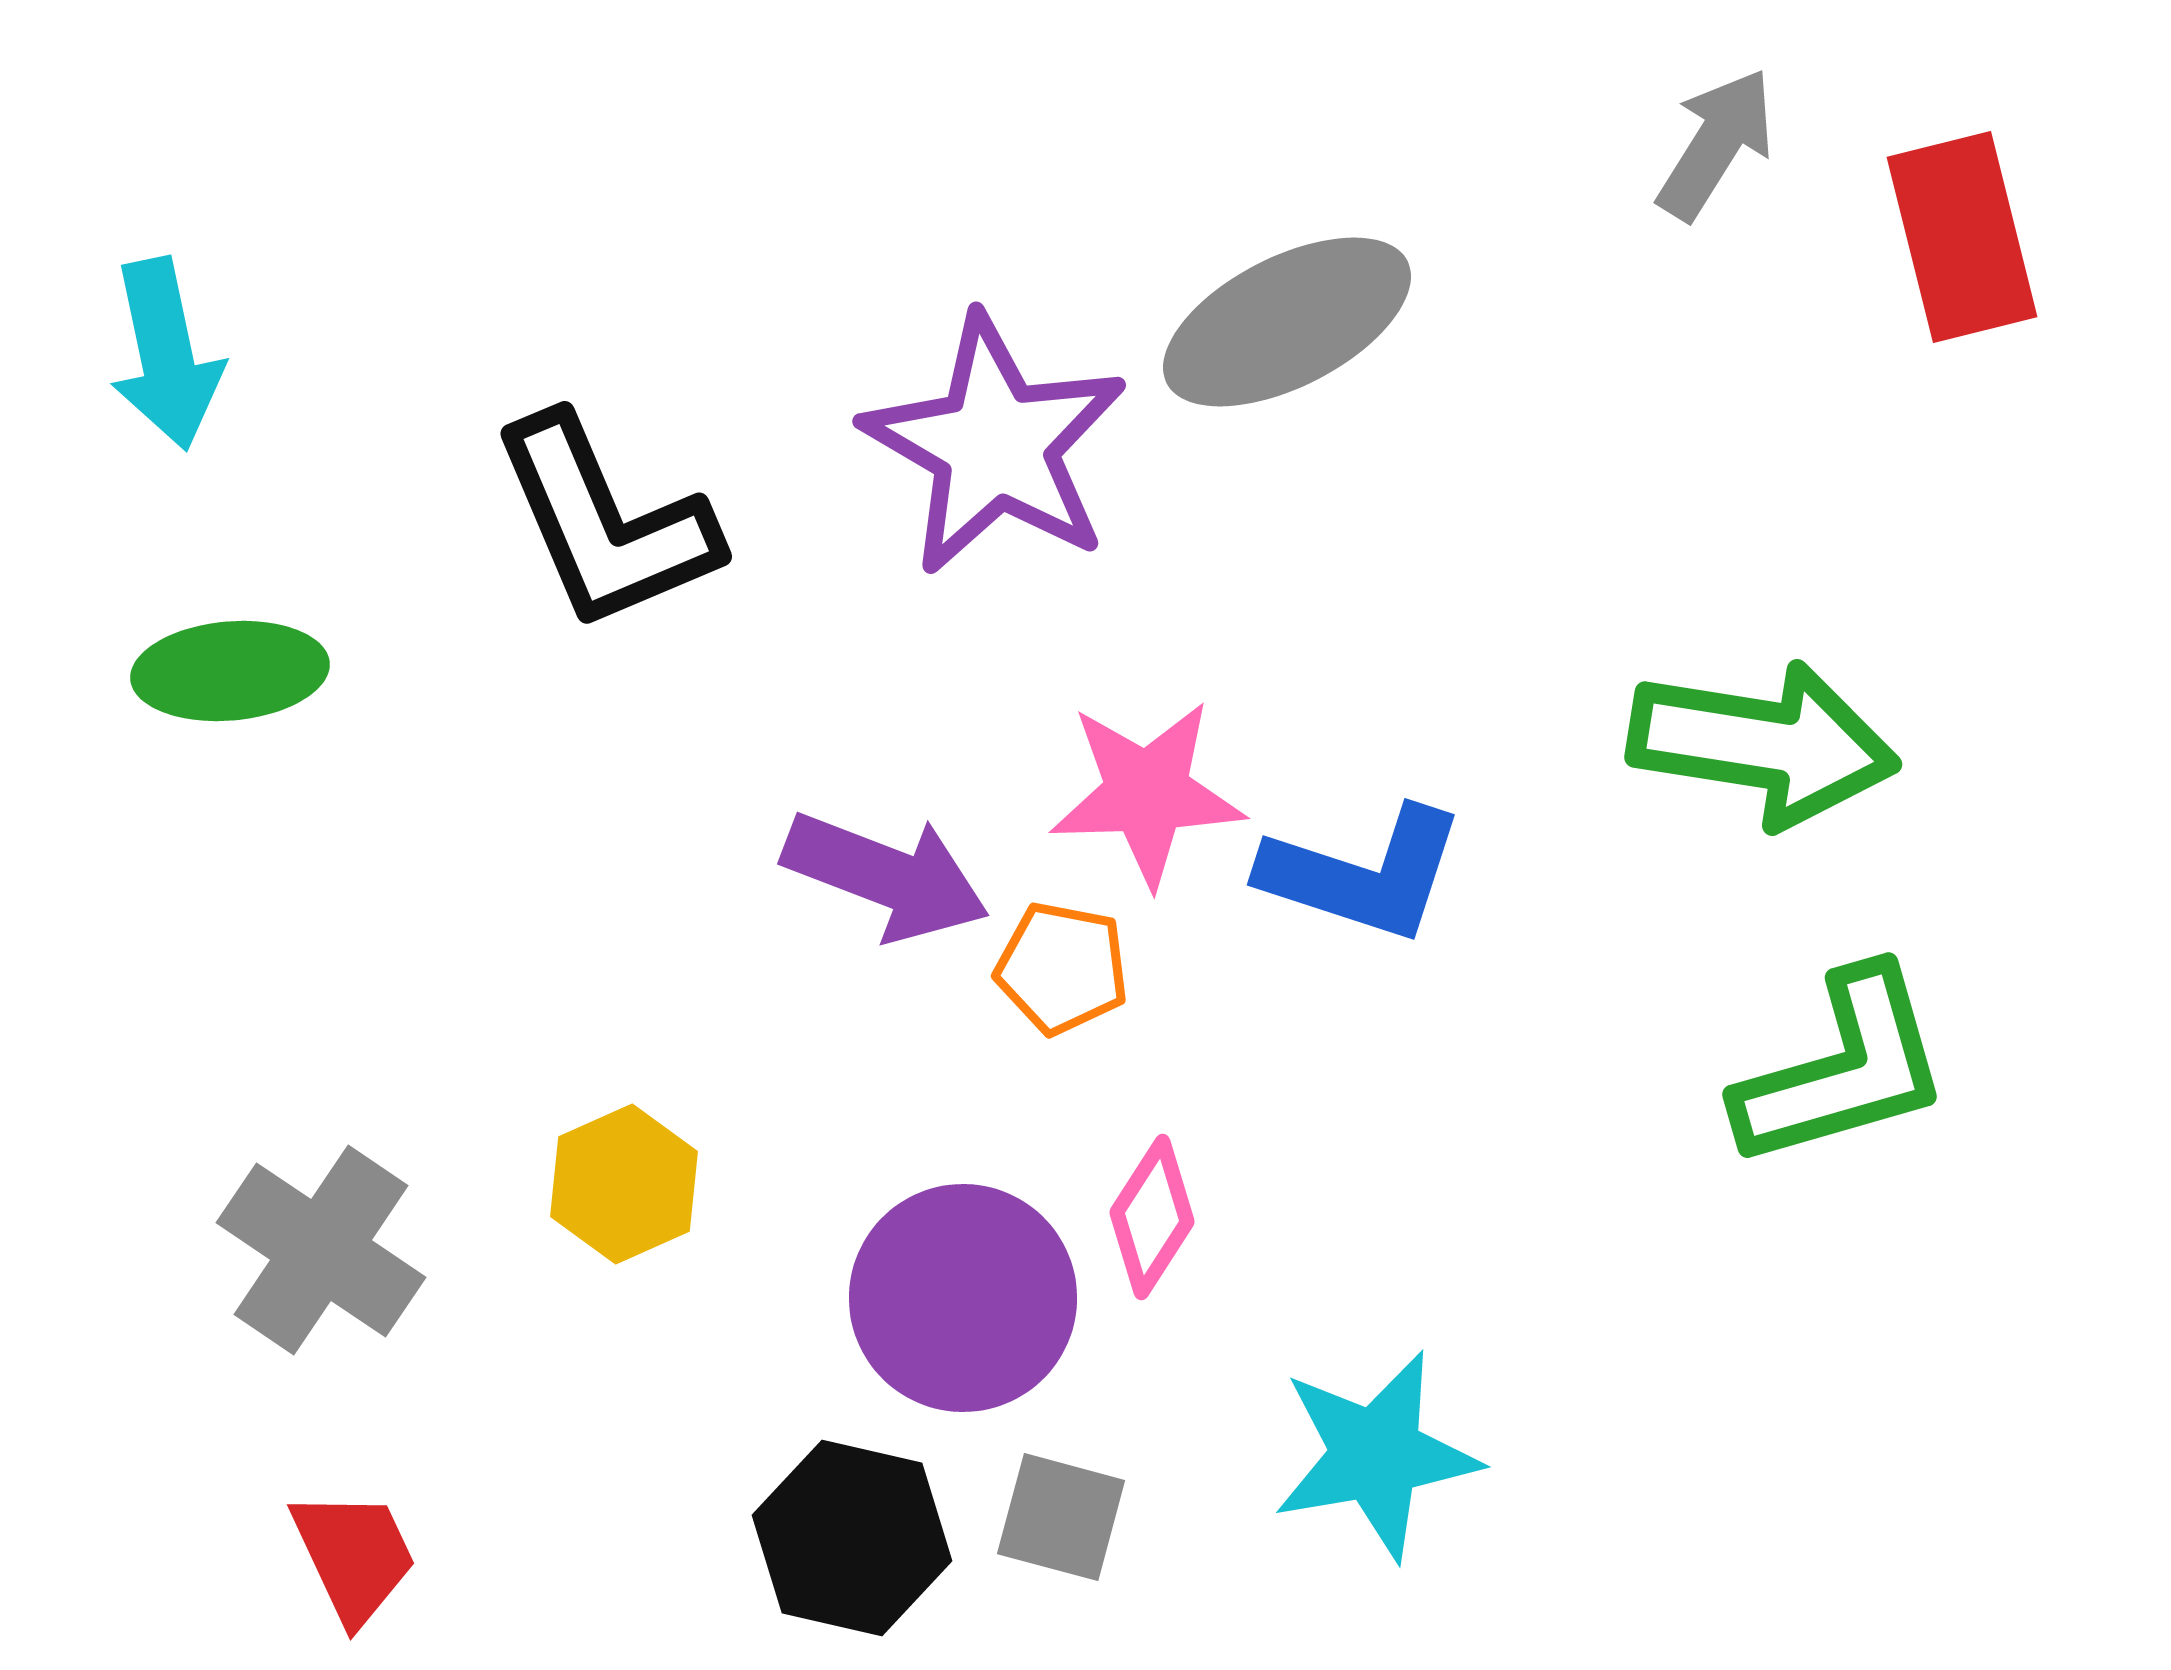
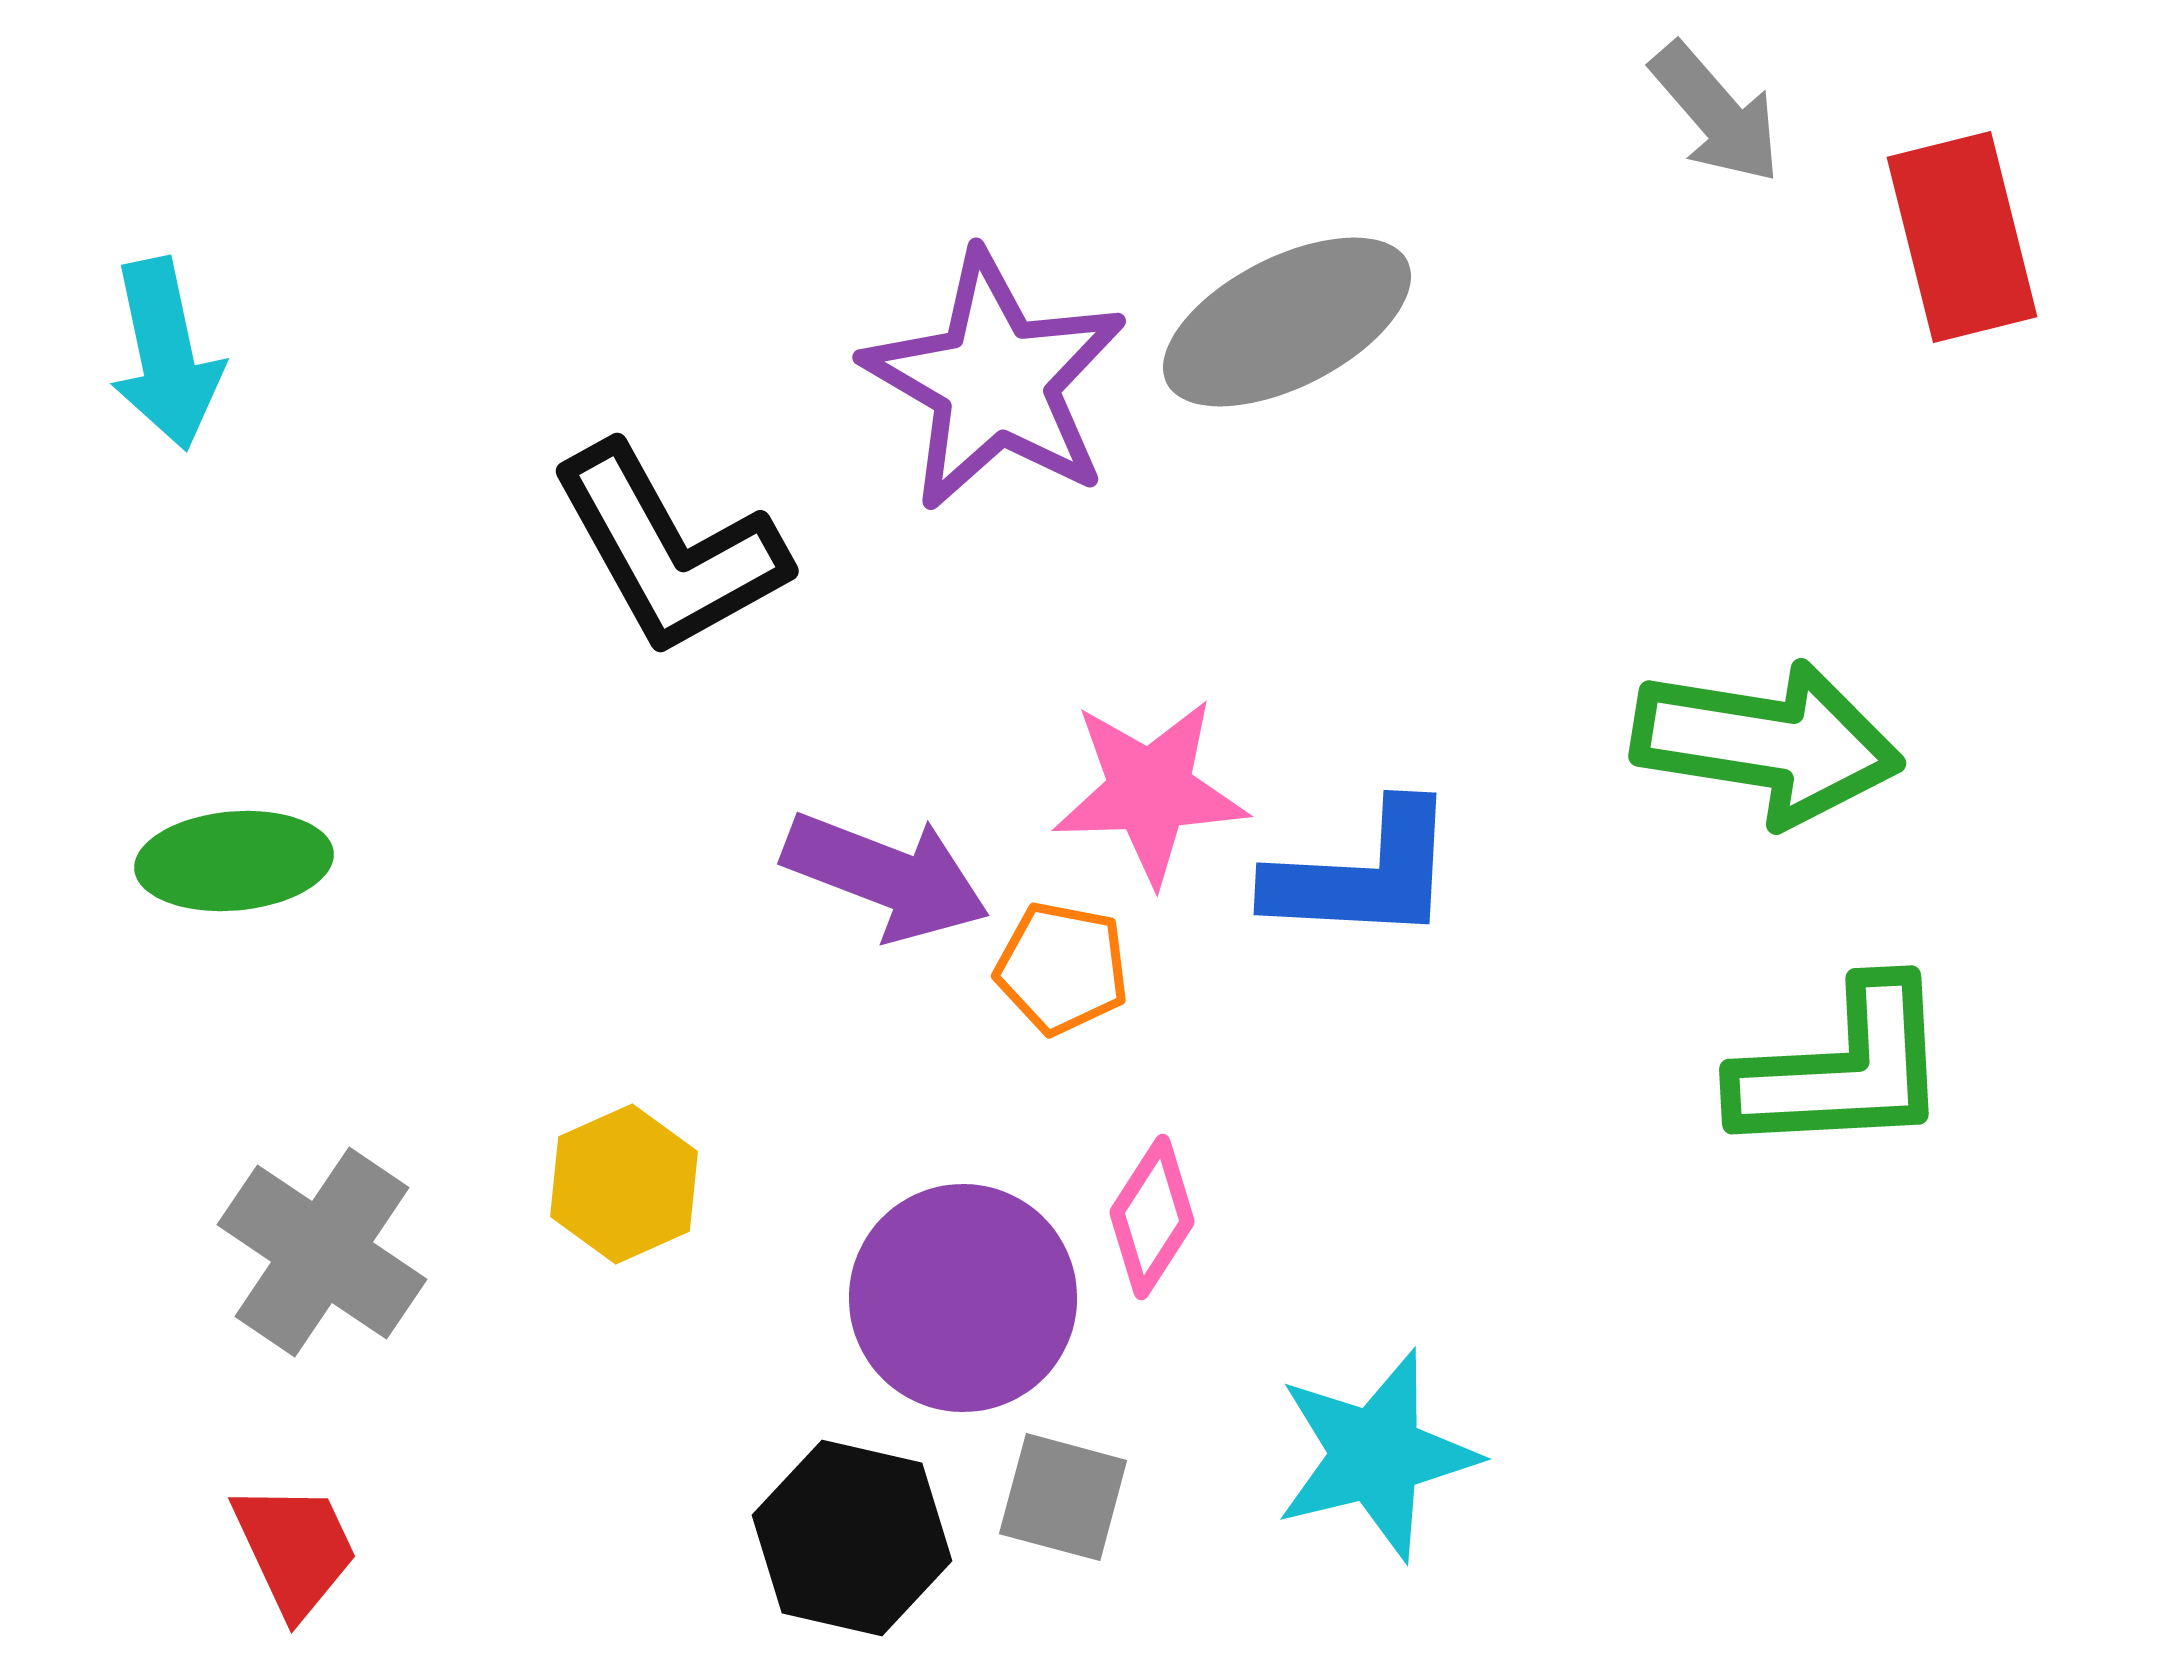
gray arrow: moved 31 px up; rotated 107 degrees clockwise
purple star: moved 64 px up
black L-shape: moved 64 px right, 27 px down; rotated 6 degrees counterclockwise
green ellipse: moved 4 px right, 190 px down
green arrow: moved 4 px right, 1 px up
pink star: moved 3 px right, 2 px up
blue L-shape: rotated 15 degrees counterclockwise
green L-shape: rotated 13 degrees clockwise
gray cross: moved 1 px right, 2 px down
cyan star: rotated 4 degrees counterclockwise
gray square: moved 2 px right, 20 px up
red trapezoid: moved 59 px left, 7 px up
